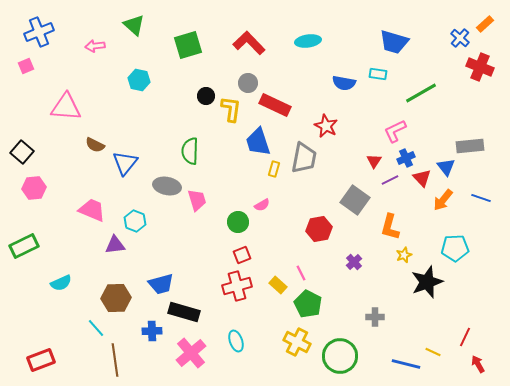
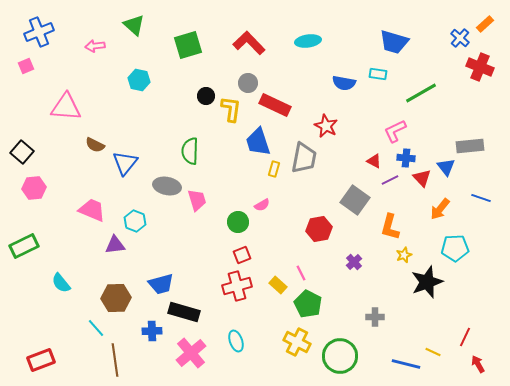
blue cross at (406, 158): rotated 30 degrees clockwise
red triangle at (374, 161): rotated 35 degrees counterclockwise
orange arrow at (443, 200): moved 3 px left, 9 px down
cyan semicircle at (61, 283): rotated 75 degrees clockwise
